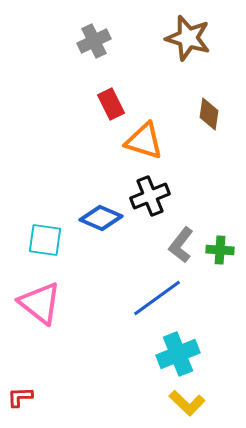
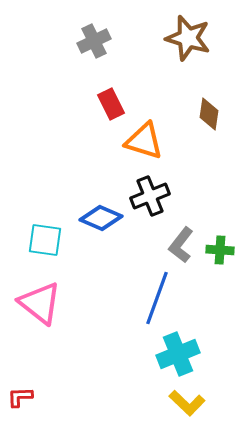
blue line: rotated 34 degrees counterclockwise
